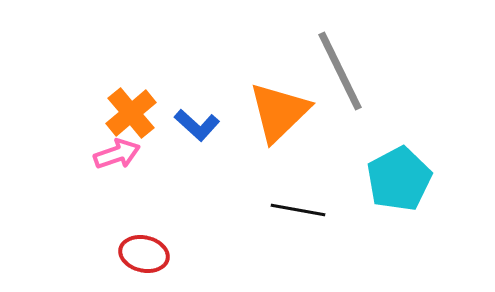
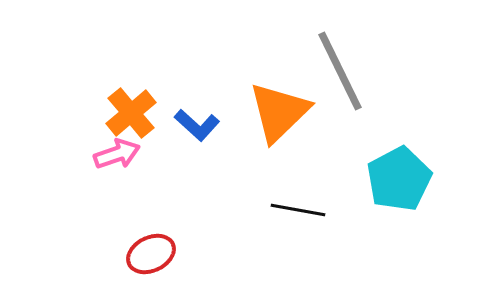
red ellipse: moved 7 px right; rotated 39 degrees counterclockwise
